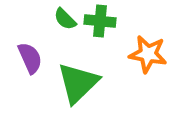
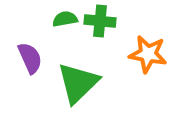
green semicircle: rotated 125 degrees clockwise
